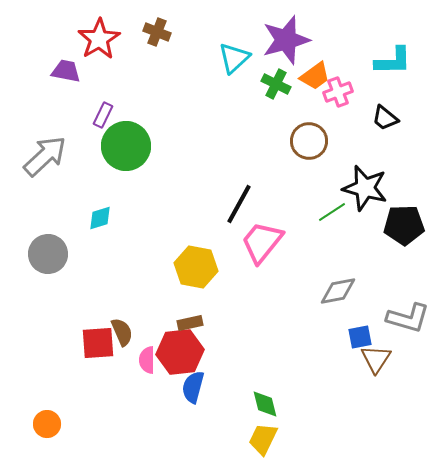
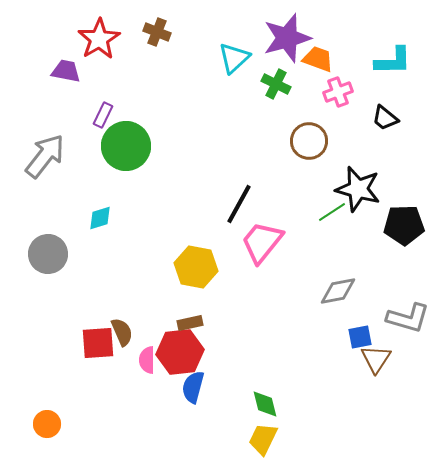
purple star: moved 1 px right, 2 px up
orange trapezoid: moved 3 px right, 17 px up; rotated 124 degrees counterclockwise
gray arrow: rotated 9 degrees counterclockwise
black star: moved 7 px left, 1 px down
